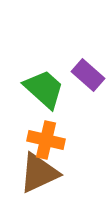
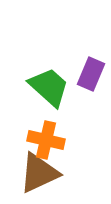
purple rectangle: moved 3 px right, 1 px up; rotated 72 degrees clockwise
green trapezoid: moved 5 px right, 2 px up
